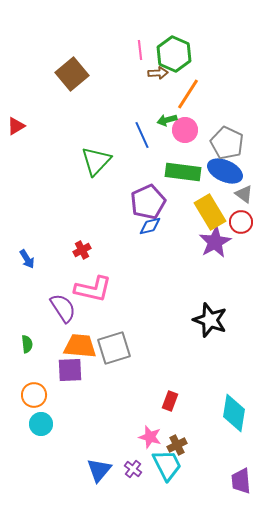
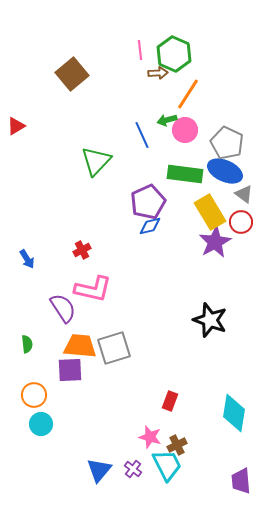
green rectangle: moved 2 px right, 2 px down
